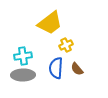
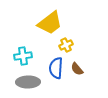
gray ellipse: moved 5 px right, 7 px down
